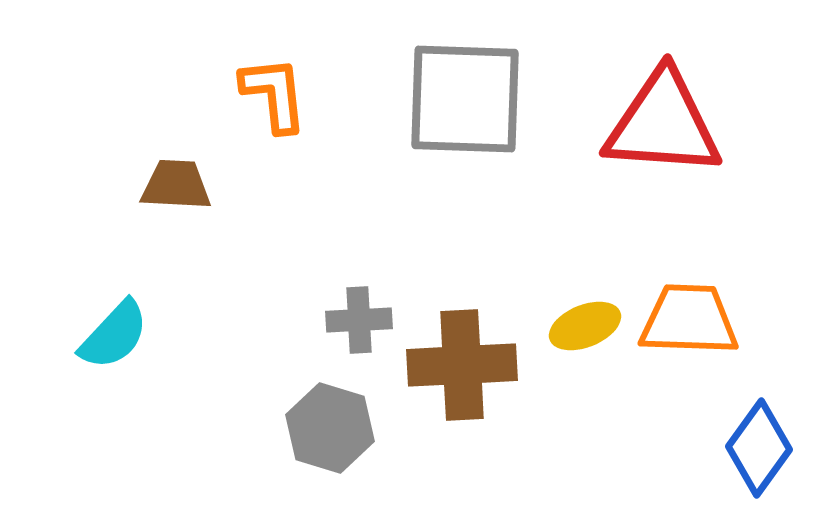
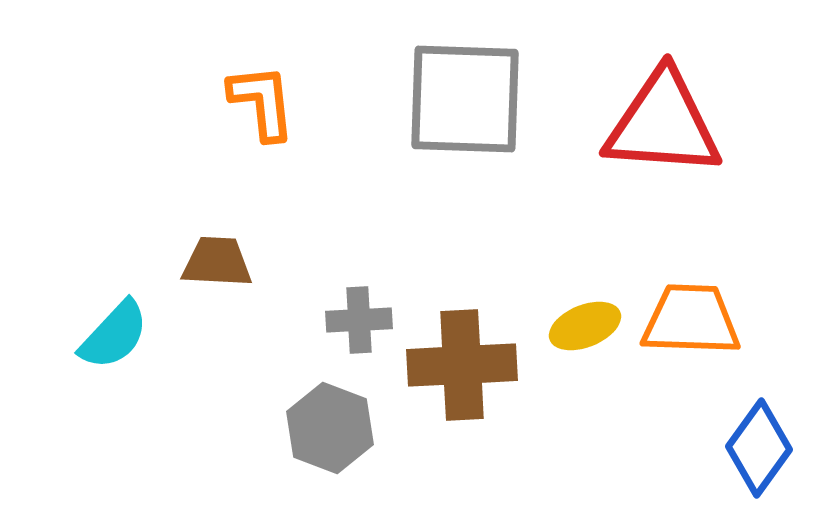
orange L-shape: moved 12 px left, 8 px down
brown trapezoid: moved 41 px right, 77 px down
orange trapezoid: moved 2 px right
gray hexagon: rotated 4 degrees clockwise
